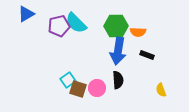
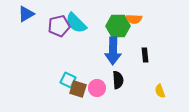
green hexagon: moved 2 px right
orange semicircle: moved 4 px left, 13 px up
blue arrow: moved 5 px left; rotated 8 degrees counterclockwise
black rectangle: moved 2 px left; rotated 64 degrees clockwise
cyan square: rotated 28 degrees counterclockwise
yellow semicircle: moved 1 px left, 1 px down
